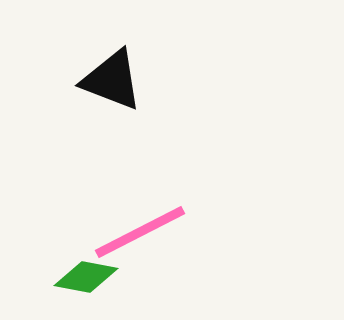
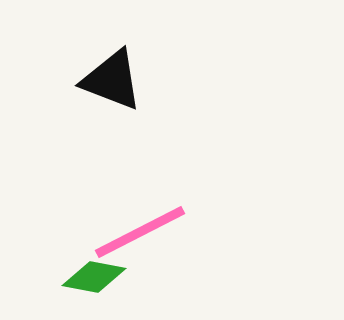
green diamond: moved 8 px right
